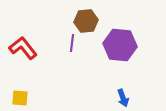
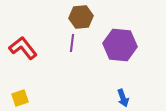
brown hexagon: moved 5 px left, 4 px up
yellow square: rotated 24 degrees counterclockwise
